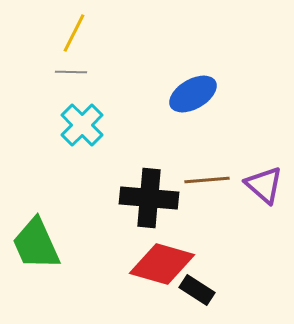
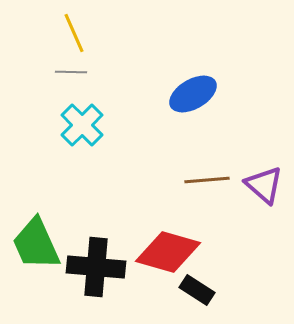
yellow line: rotated 51 degrees counterclockwise
black cross: moved 53 px left, 69 px down
red diamond: moved 6 px right, 12 px up
